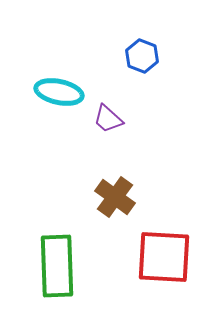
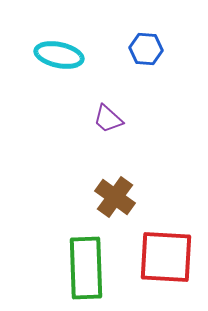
blue hexagon: moved 4 px right, 7 px up; rotated 16 degrees counterclockwise
cyan ellipse: moved 37 px up
red square: moved 2 px right
green rectangle: moved 29 px right, 2 px down
